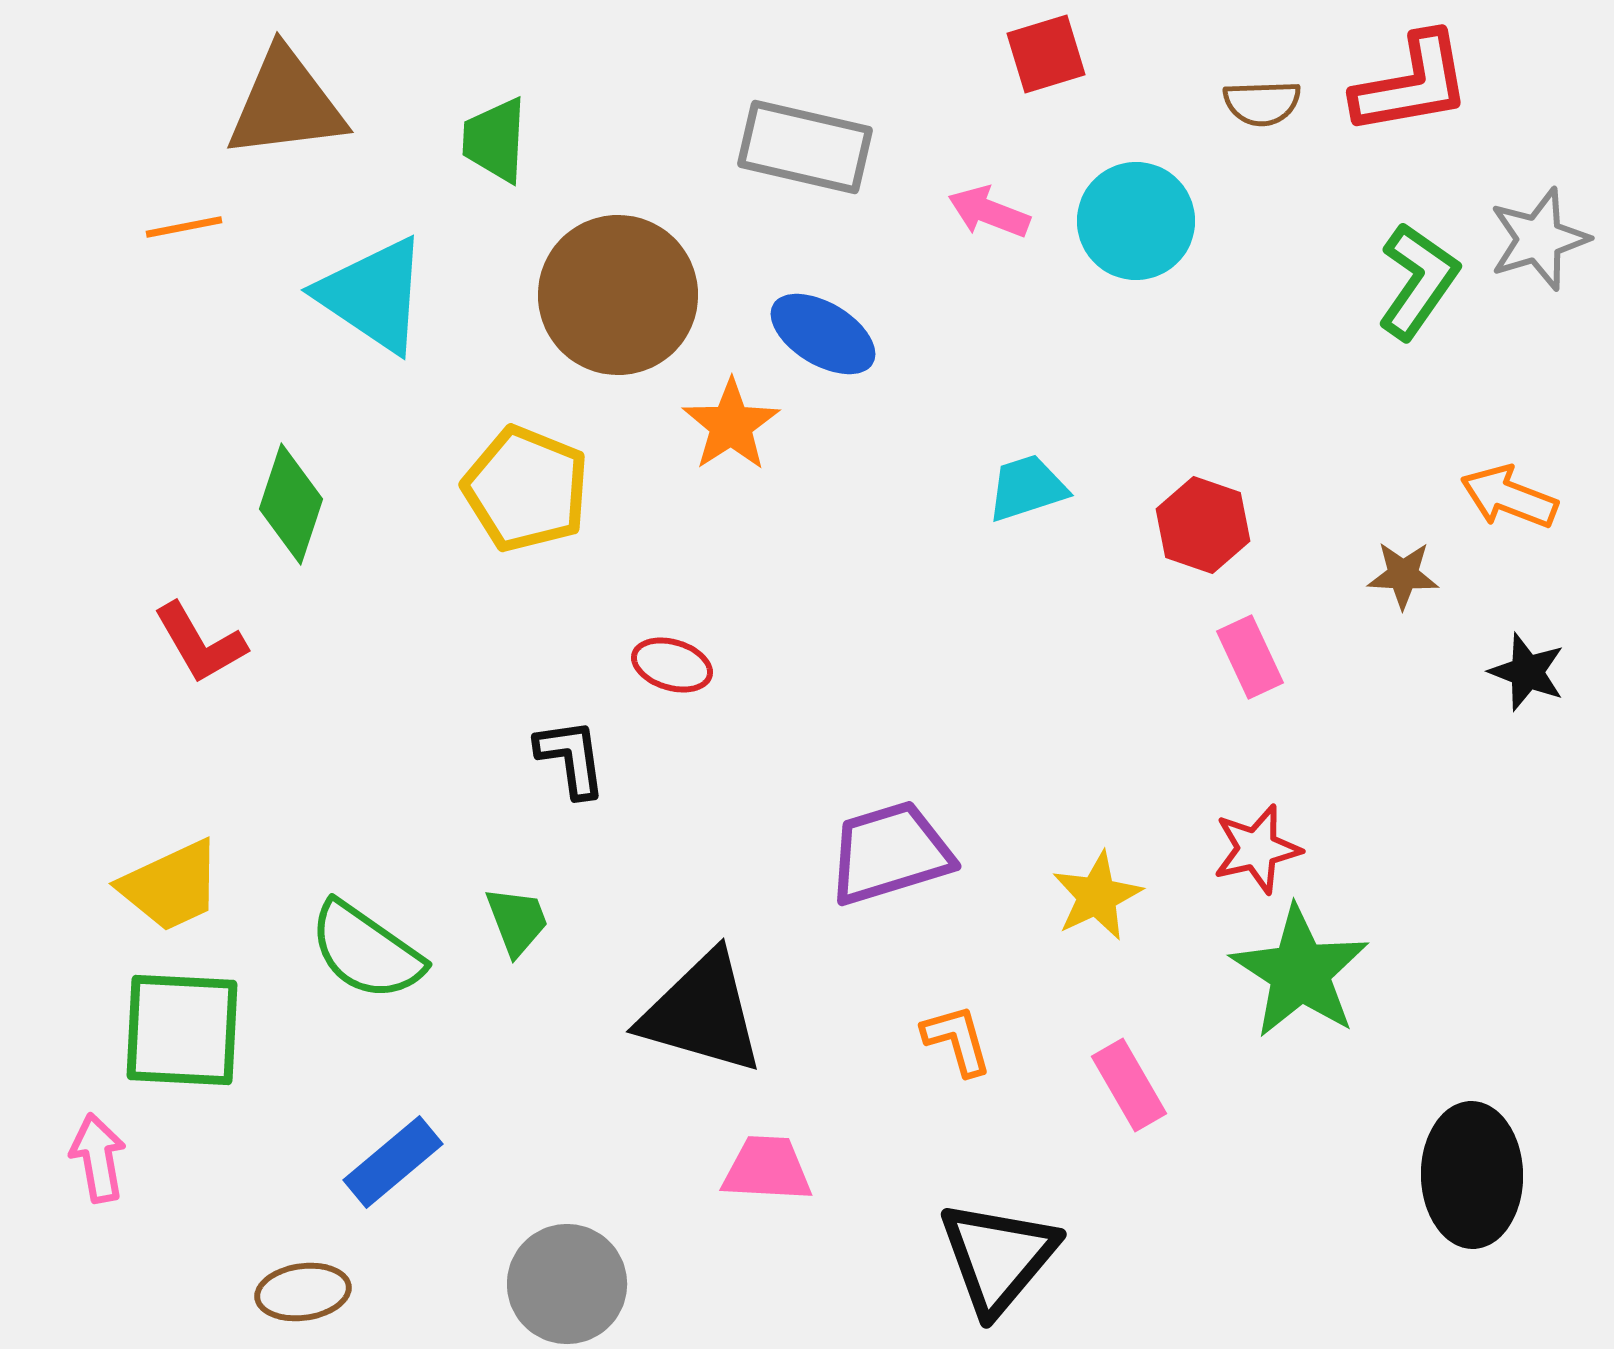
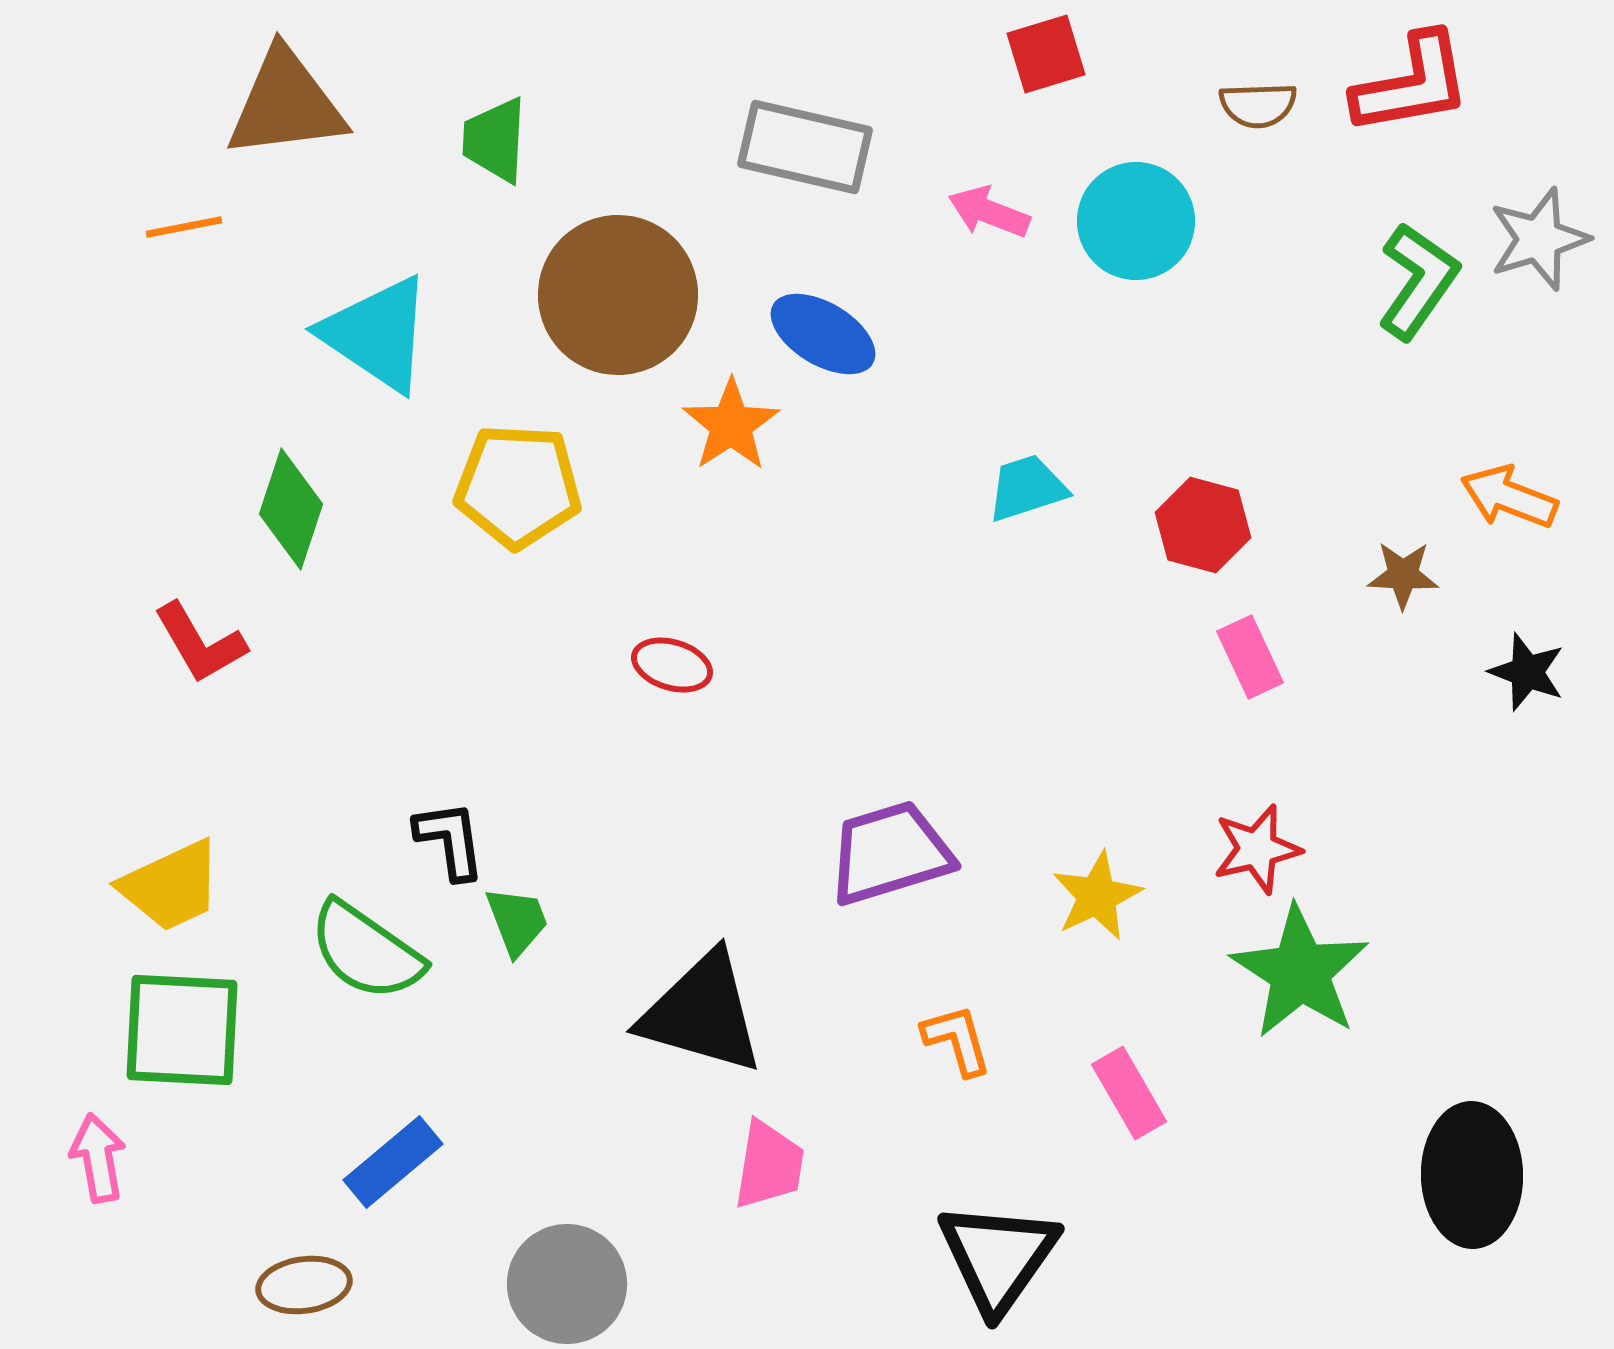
brown semicircle at (1262, 103): moved 4 px left, 2 px down
cyan triangle at (373, 295): moved 4 px right, 39 px down
yellow pentagon at (526, 489): moved 8 px left, 3 px up; rotated 19 degrees counterclockwise
green diamond at (291, 504): moved 5 px down
red hexagon at (1203, 525): rotated 4 degrees counterclockwise
black L-shape at (571, 758): moved 121 px left, 82 px down
pink rectangle at (1129, 1085): moved 8 px down
pink trapezoid at (767, 1169): moved 2 px right, 4 px up; rotated 96 degrees clockwise
black triangle at (998, 1257): rotated 5 degrees counterclockwise
brown ellipse at (303, 1292): moved 1 px right, 7 px up
